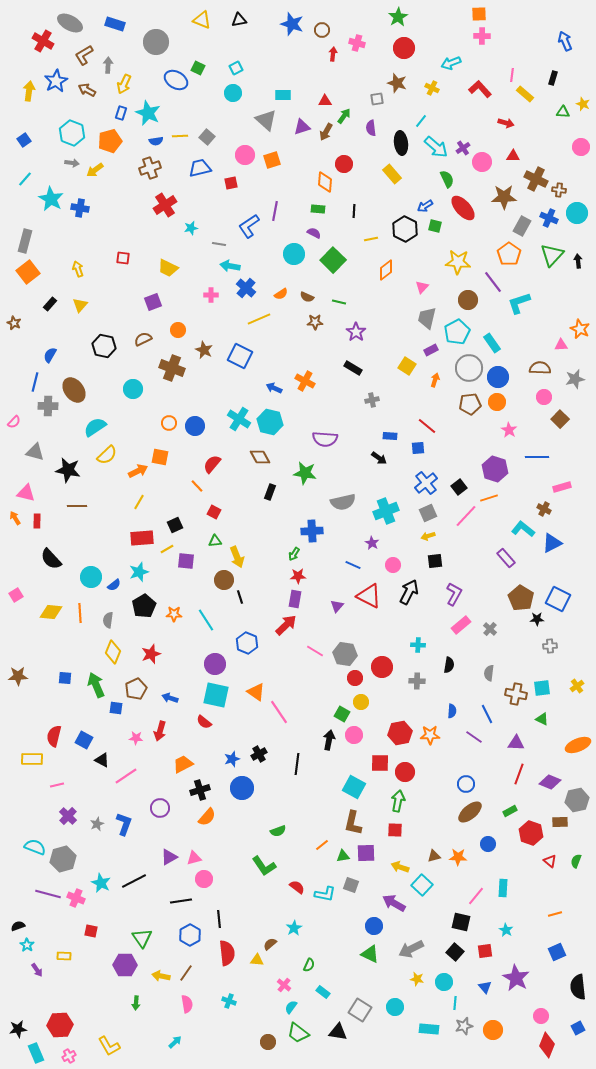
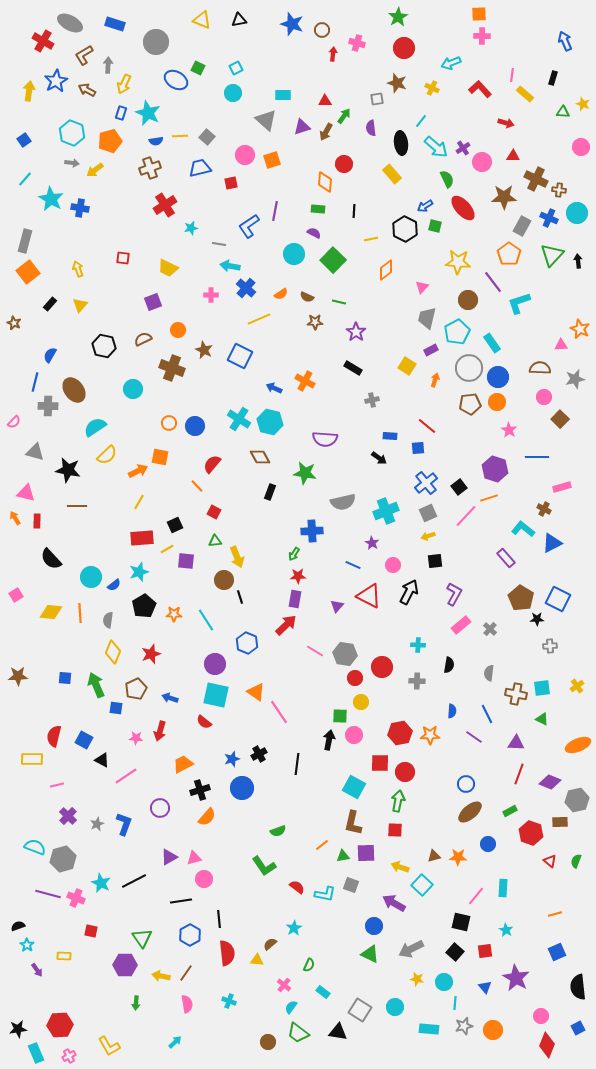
green square at (342, 714): moved 2 px left, 2 px down; rotated 28 degrees counterclockwise
